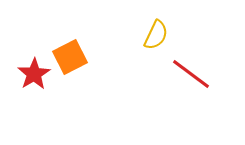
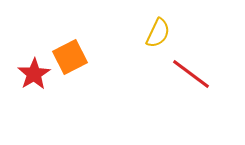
yellow semicircle: moved 2 px right, 2 px up
